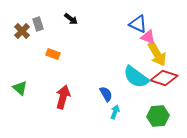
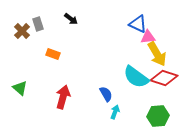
pink triangle: rotated 28 degrees counterclockwise
